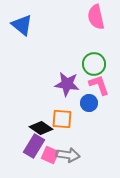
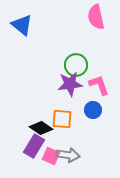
green circle: moved 18 px left, 1 px down
purple star: moved 3 px right; rotated 15 degrees counterclockwise
blue circle: moved 4 px right, 7 px down
pink square: moved 1 px right, 1 px down
